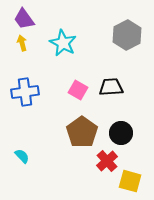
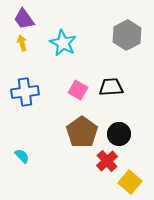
black circle: moved 2 px left, 1 px down
yellow square: moved 1 px down; rotated 25 degrees clockwise
